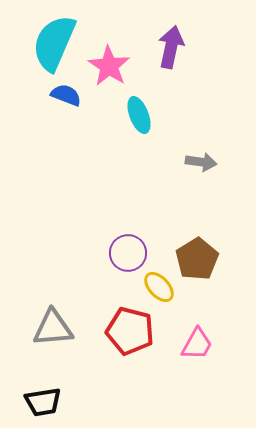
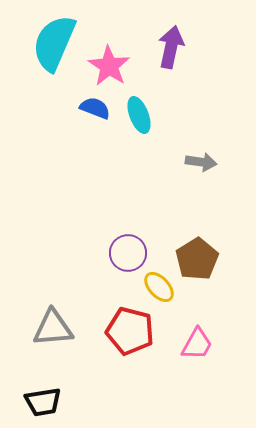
blue semicircle: moved 29 px right, 13 px down
